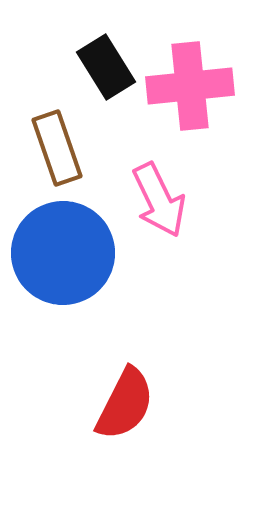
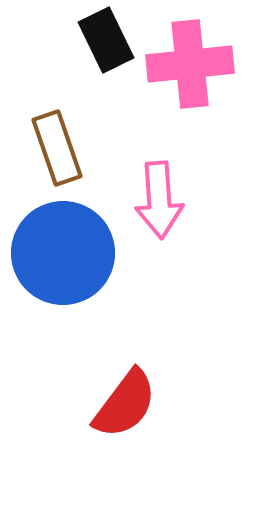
black rectangle: moved 27 px up; rotated 6 degrees clockwise
pink cross: moved 22 px up
pink arrow: rotated 22 degrees clockwise
red semicircle: rotated 10 degrees clockwise
